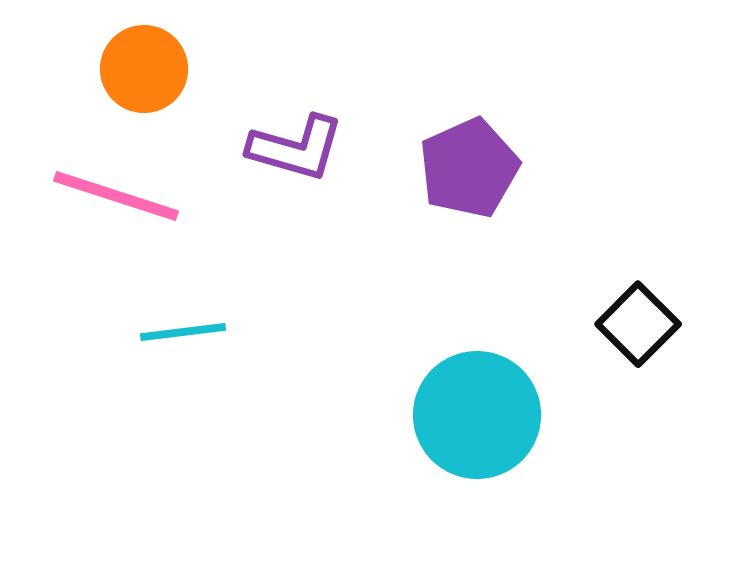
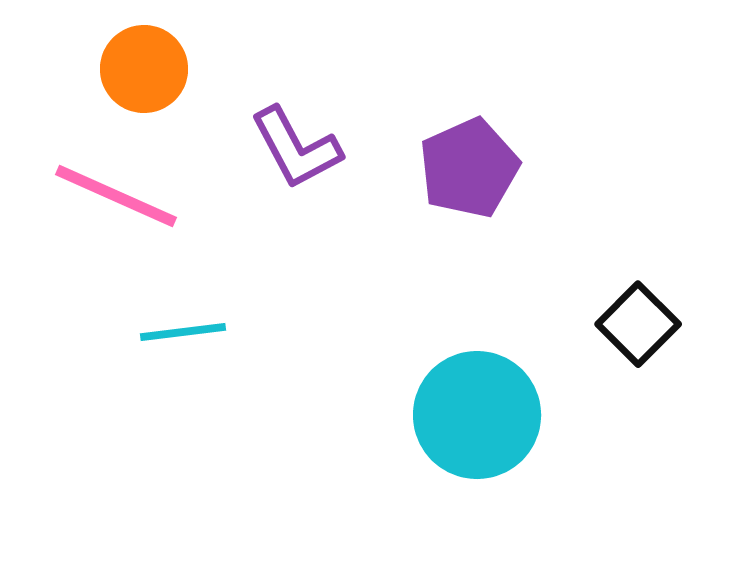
purple L-shape: rotated 46 degrees clockwise
pink line: rotated 6 degrees clockwise
